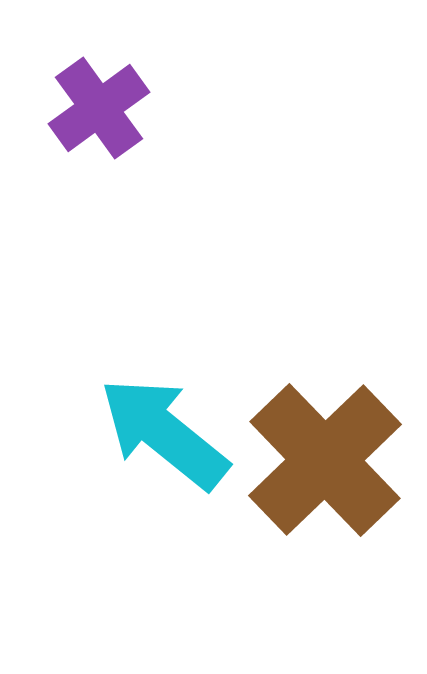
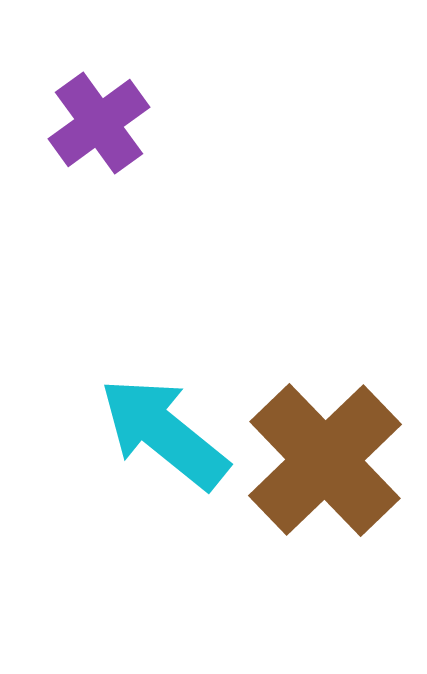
purple cross: moved 15 px down
